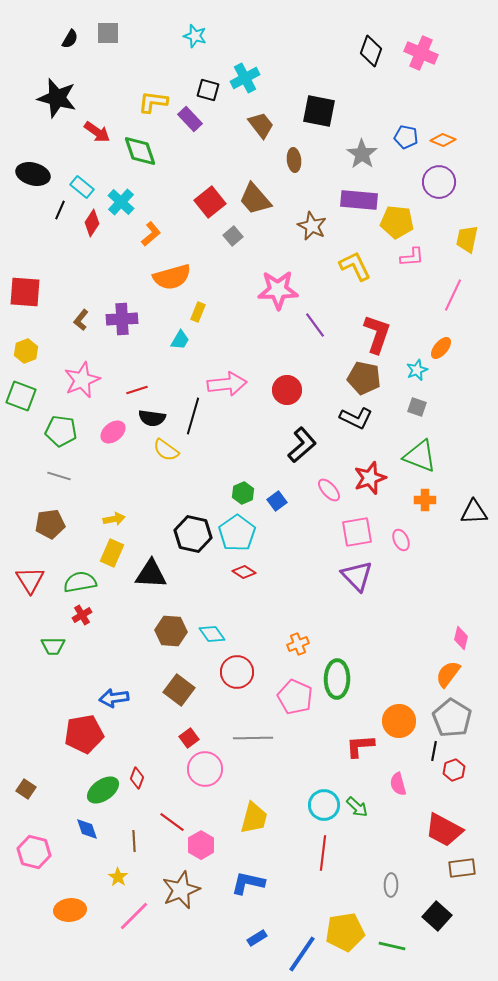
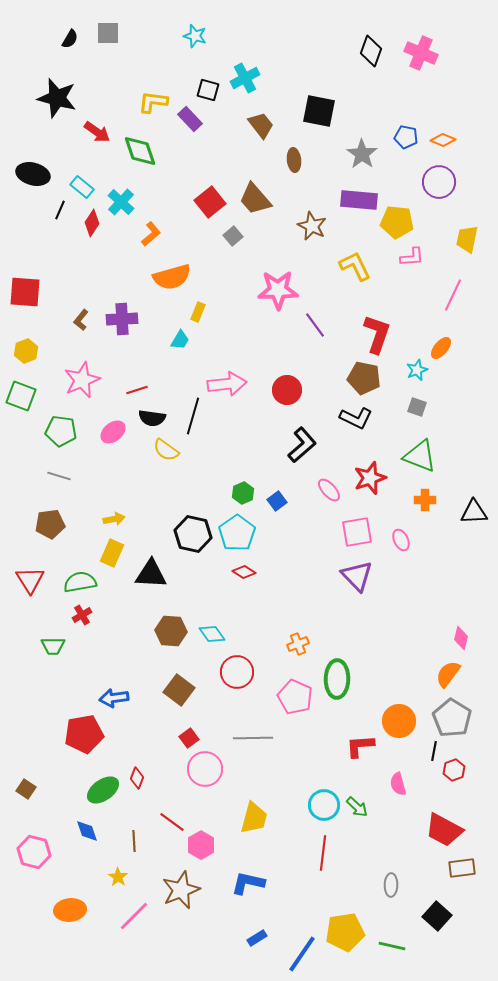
blue diamond at (87, 829): moved 2 px down
